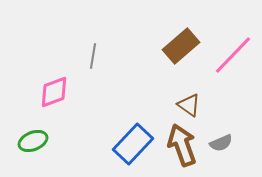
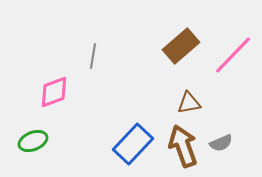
brown triangle: moved 2 px up; rotated 45 degrees counterclockwise
brown arrow: moved 1 px right, 1 px down
